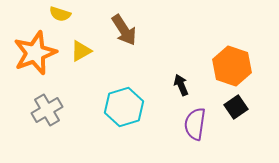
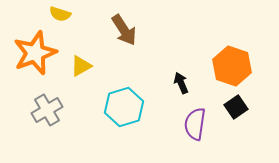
yellow triangle: moved 15 px down
black arrow: moved 2 px up
